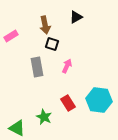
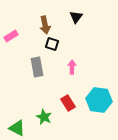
black triangle: rotated 24 degrees counterclockwise
pink arrow: moved 5 px right, 1 px down; rotated 24 degrees counterclockwise
